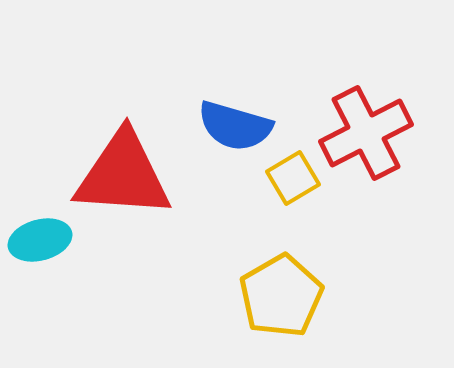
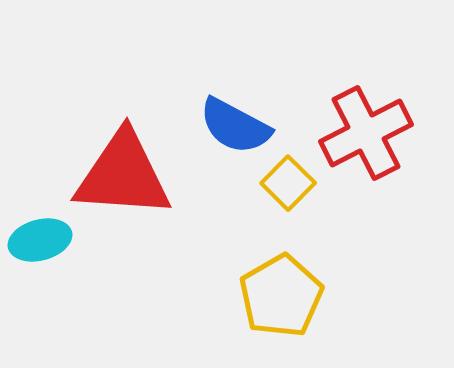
blue semicircle: rotated 12 degrees clockwise
yellow square: moved 5 px left, 5 px down; rotated 14 degrees counterclockwise
